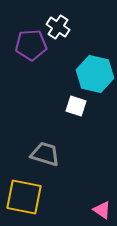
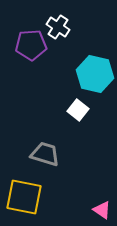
white square: moved 2 px right, 4 px down; rotated 20 degrees clockwise
